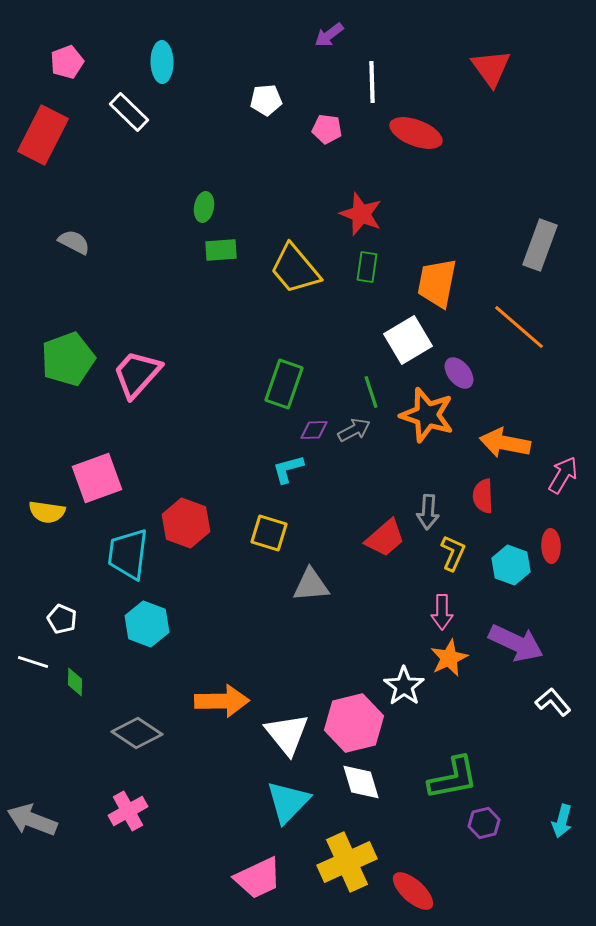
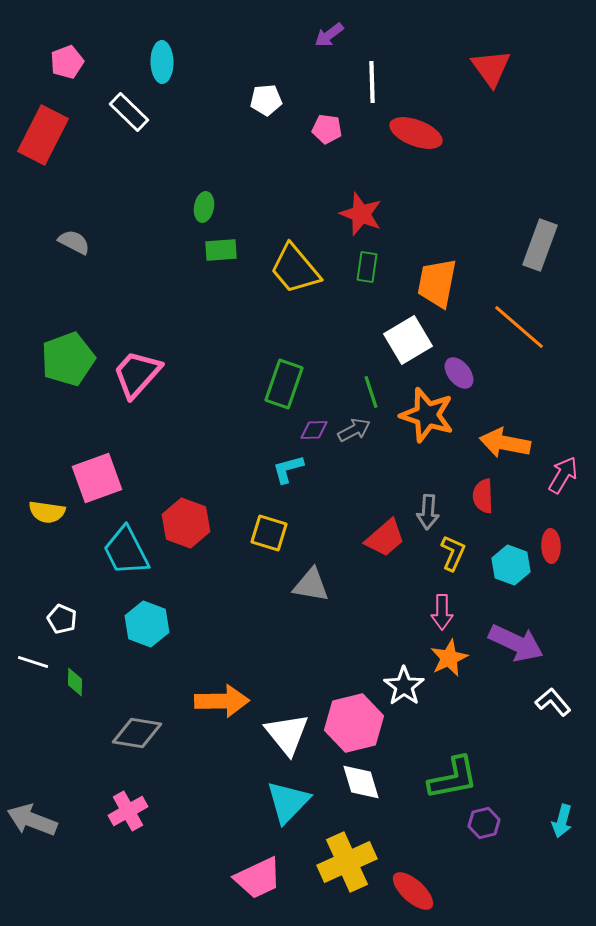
cyan trapezoid at (128, 554): moved 2 px left, 3 px up; rotated 34 degrees counterclockwise
gray triangle at (311, 585): rotated 15 degrees clockwise
gray diamond at (137, 733): rotated 24 degrees counterclockwise
